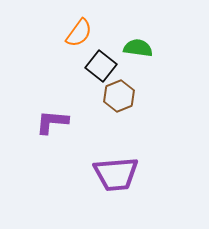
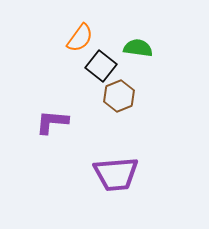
orange semicircle: moved 1 px right, 5 px down
